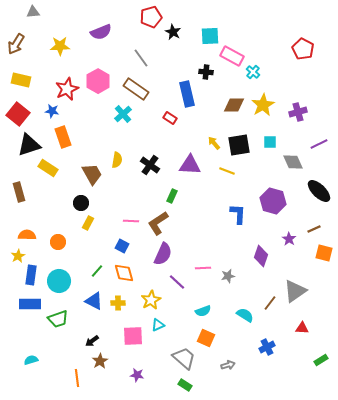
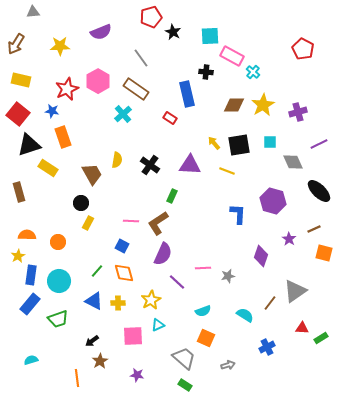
blue rectangle at (30, 304): rotated 50 degrees counterclockwise
green rectangle at (321, 360): moved 22 px up
